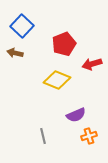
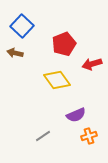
yellow diamond: rotated 32 degrees clockwise
gray line: rotated 70 degrees clockwise
